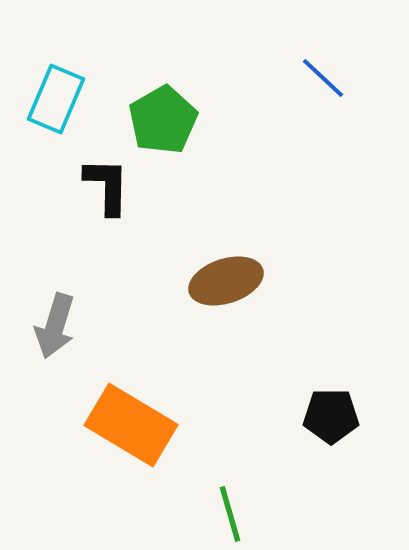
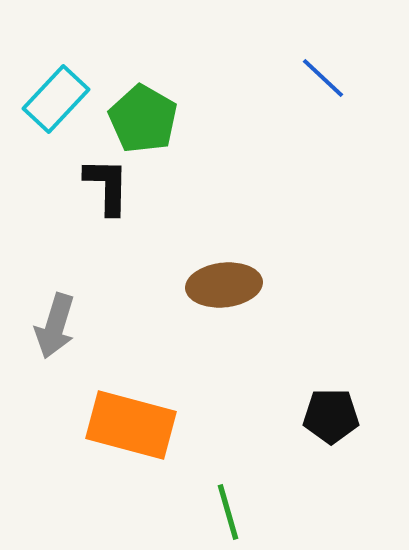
cyan rectangle: rotated 20 degrees clockwise
green pentagon: moved 20 px left, 1 px up; rotated 12 degrees counterclockwise
brown ellipse: moved 2 px left, 4 px down; rotated 12 degrees clockwise
orange rectangle: rotated 16 degrees counterclockwise
green line: moved 2 px left, 2 px up
